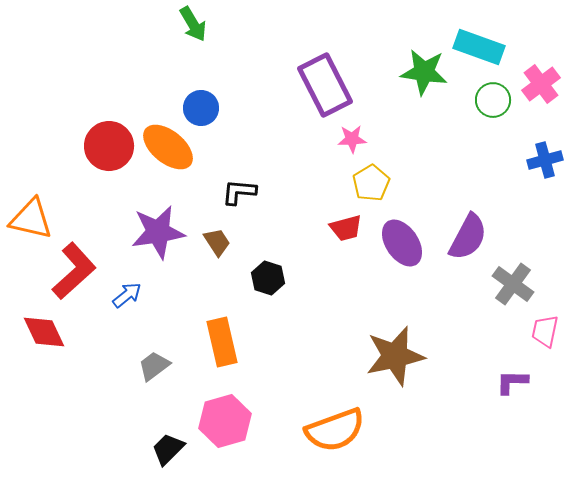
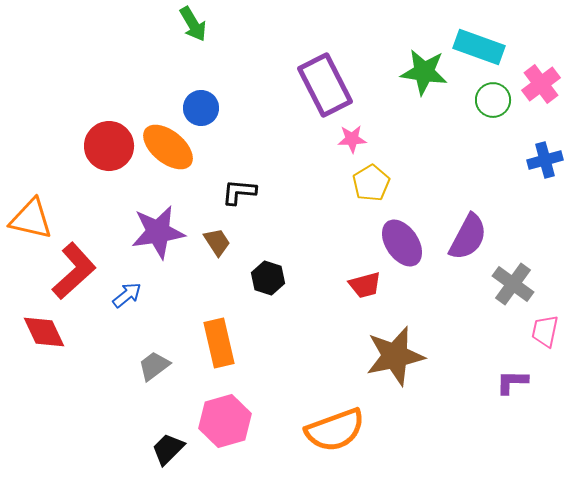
red trapezoid: moved 19 px right, 57 px down
orange rectangle: moved 3 px left, 1 px down
